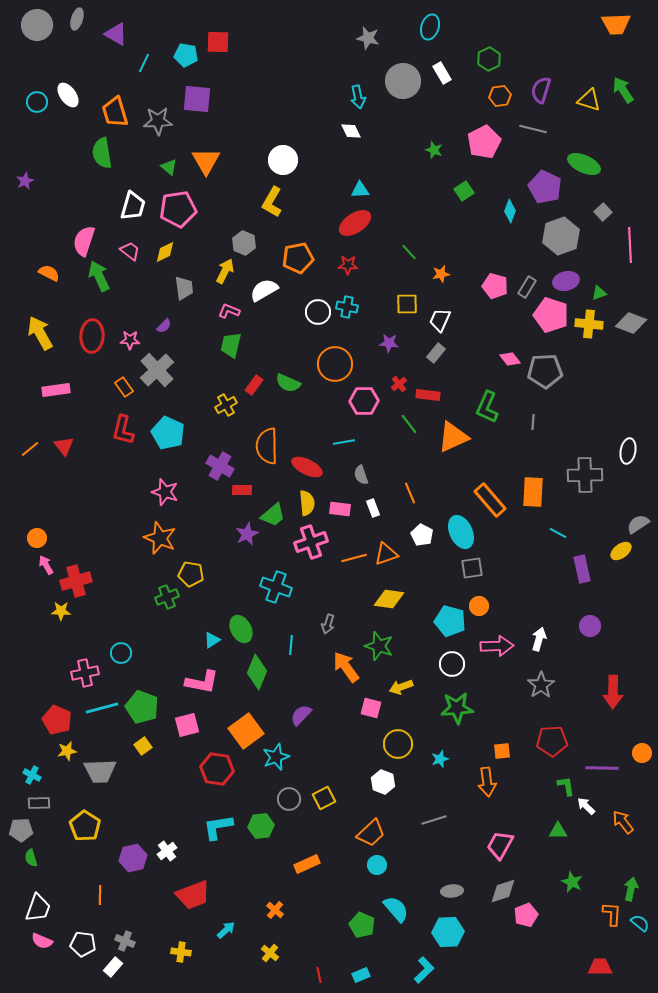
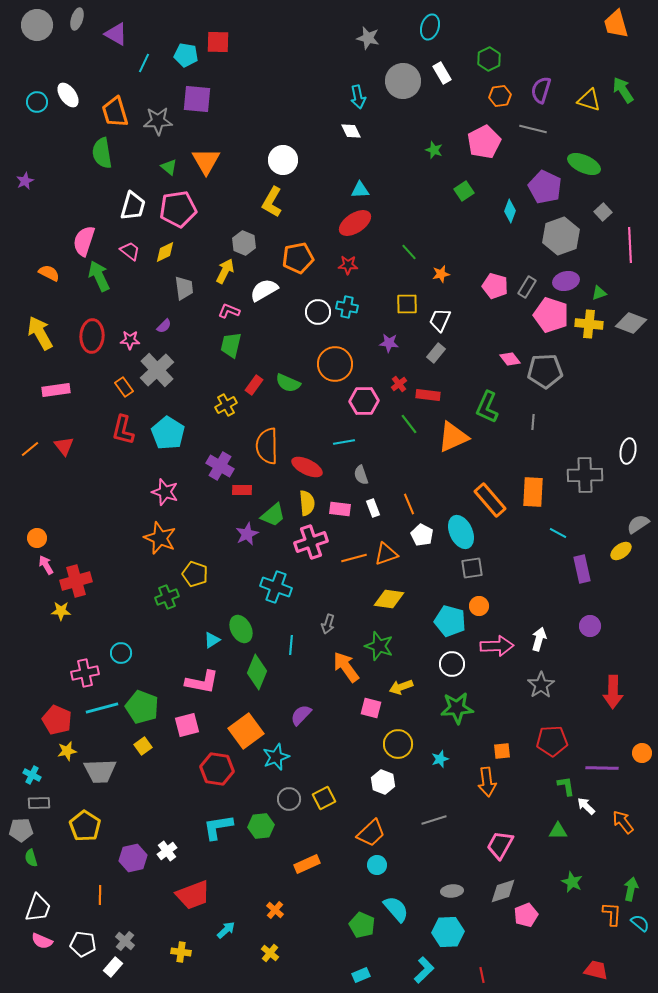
orange trapezoid at (616, 24): rotated 76 degrees clockwise
cyan pentagon at (168, 433): rotated 8 degrees clockwise
orange line at (410, 493): moved 1 px left, 11 px down
yellow pentagon at (191, 574): moved 4 px right; rotated 10 degrees clockwise
gray cross at (125, 941): rotated 18 degrees clockwise
red trapezoid at (600, 967): moved 4 px left, 3 px down; rotated 15 degrees clockwise
red line at (319, 975): moved 163 px right
